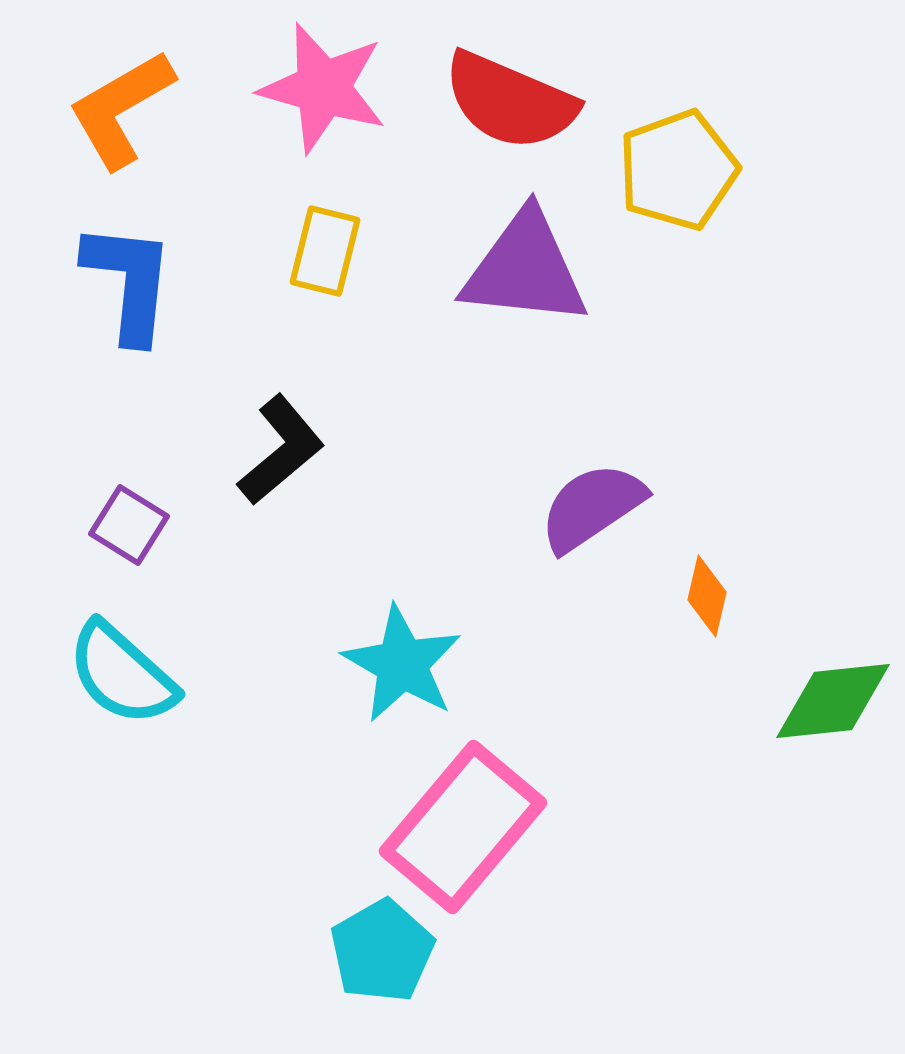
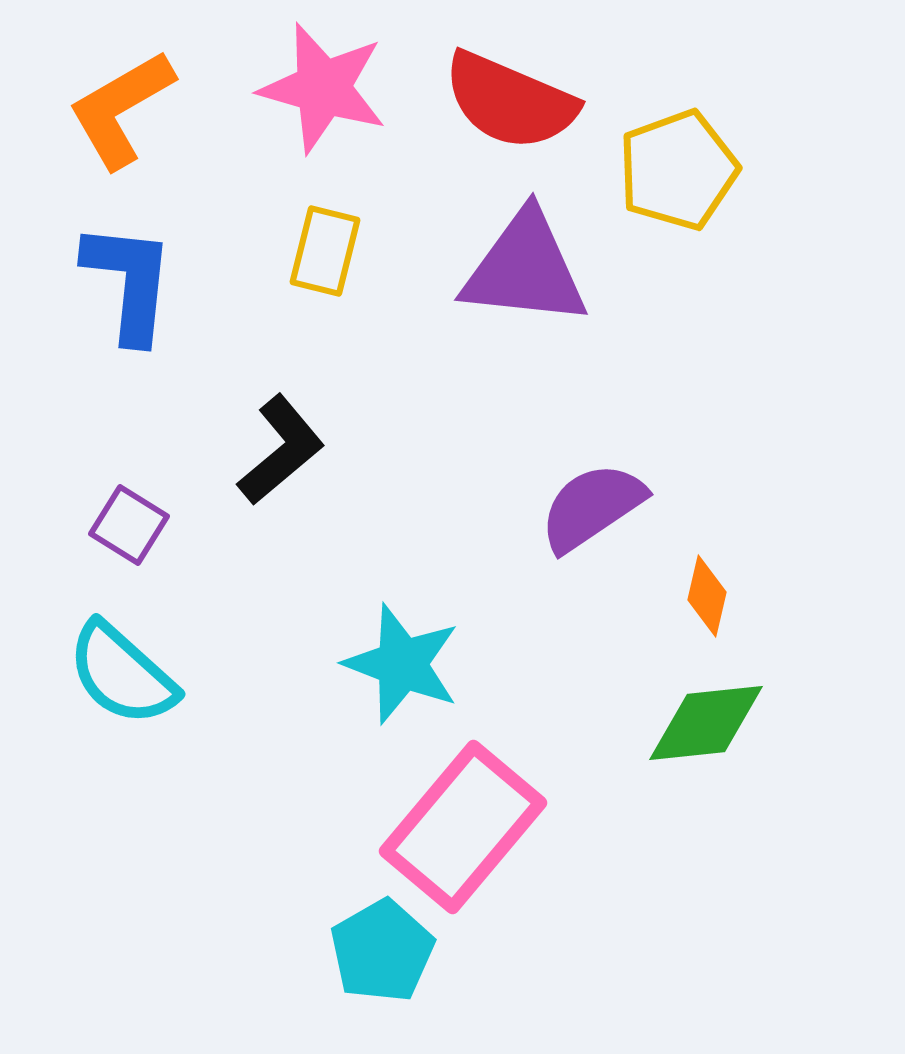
cyan star: rotated 9 degrees counterclockwise
green diamond: moved 127 px left, 22 px down
